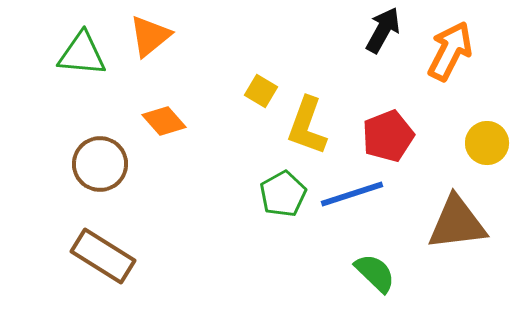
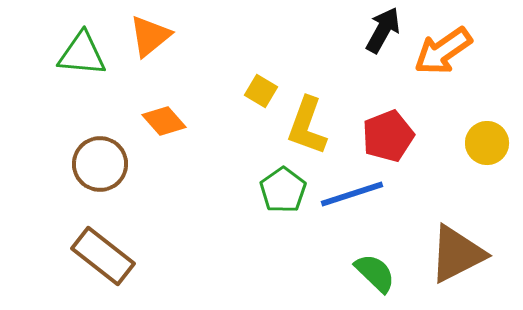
orange arrow: moved 7 px left; rotated 152 degrees counterclockwise
green pentagon: moved 4 px up; rotated 6 degrees counterclockwise
brown triangle: moved 31 px down; rotated 20 degrees counterclockwise
brown rectangle: rotated 6 degrees clockwise
